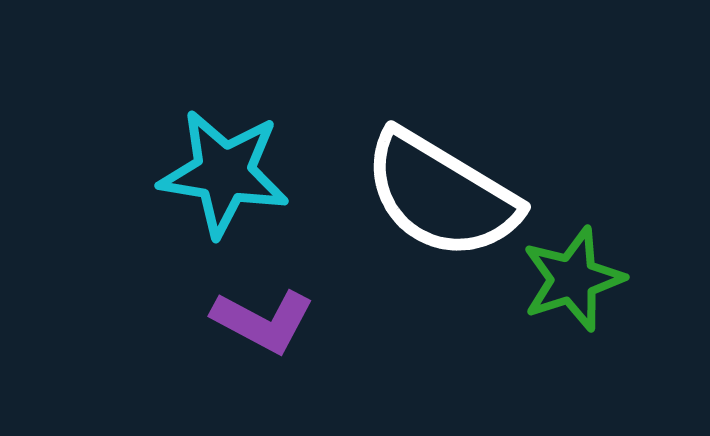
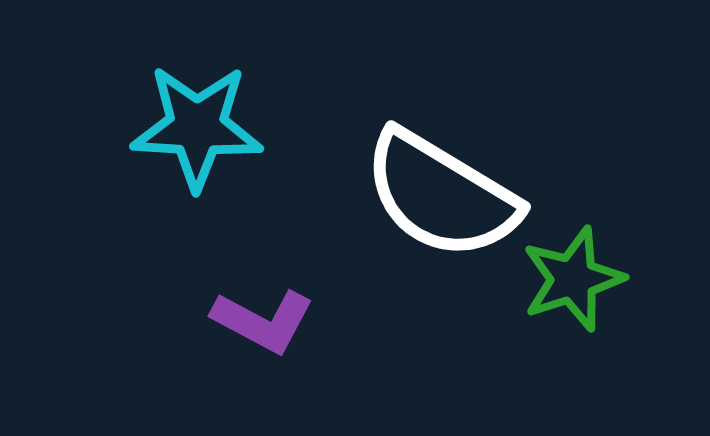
cyan star: moved 27 px left, 46 px up; rotated 6 degrees counterclockwise
